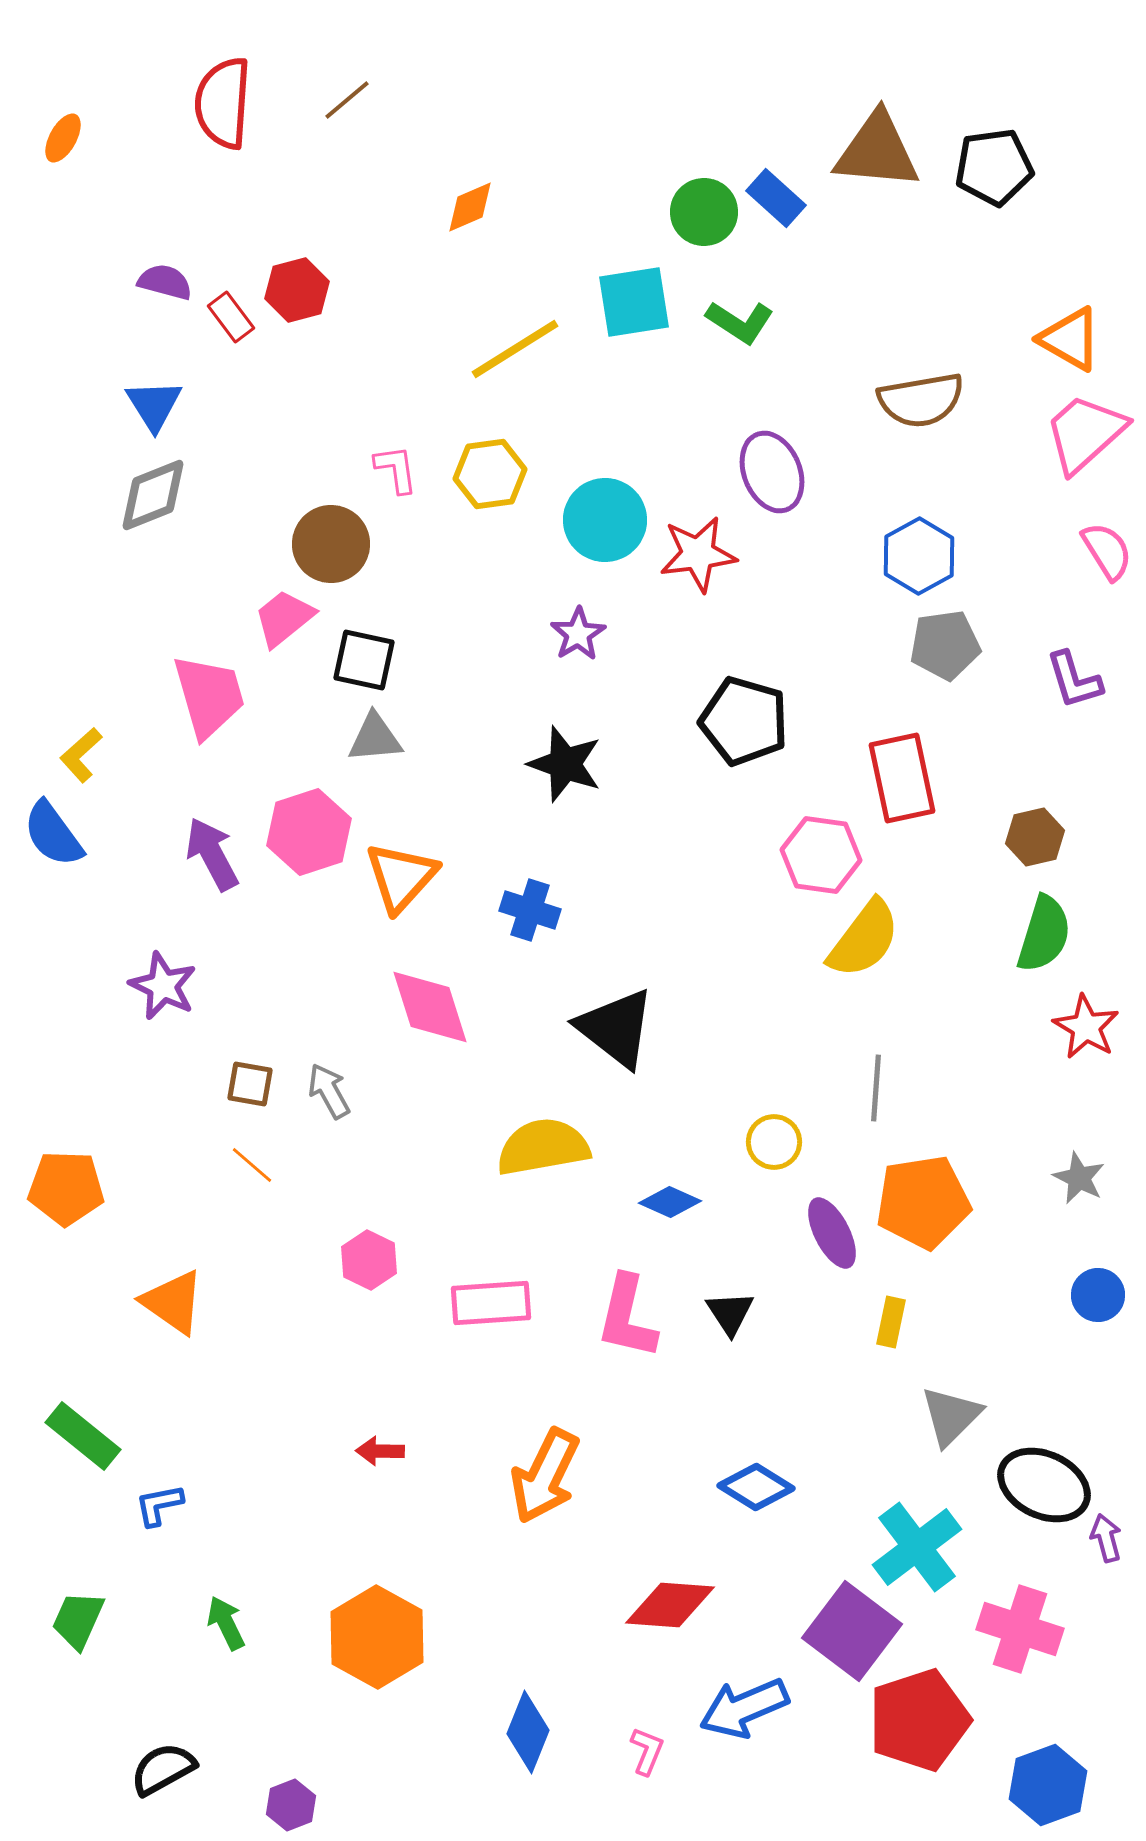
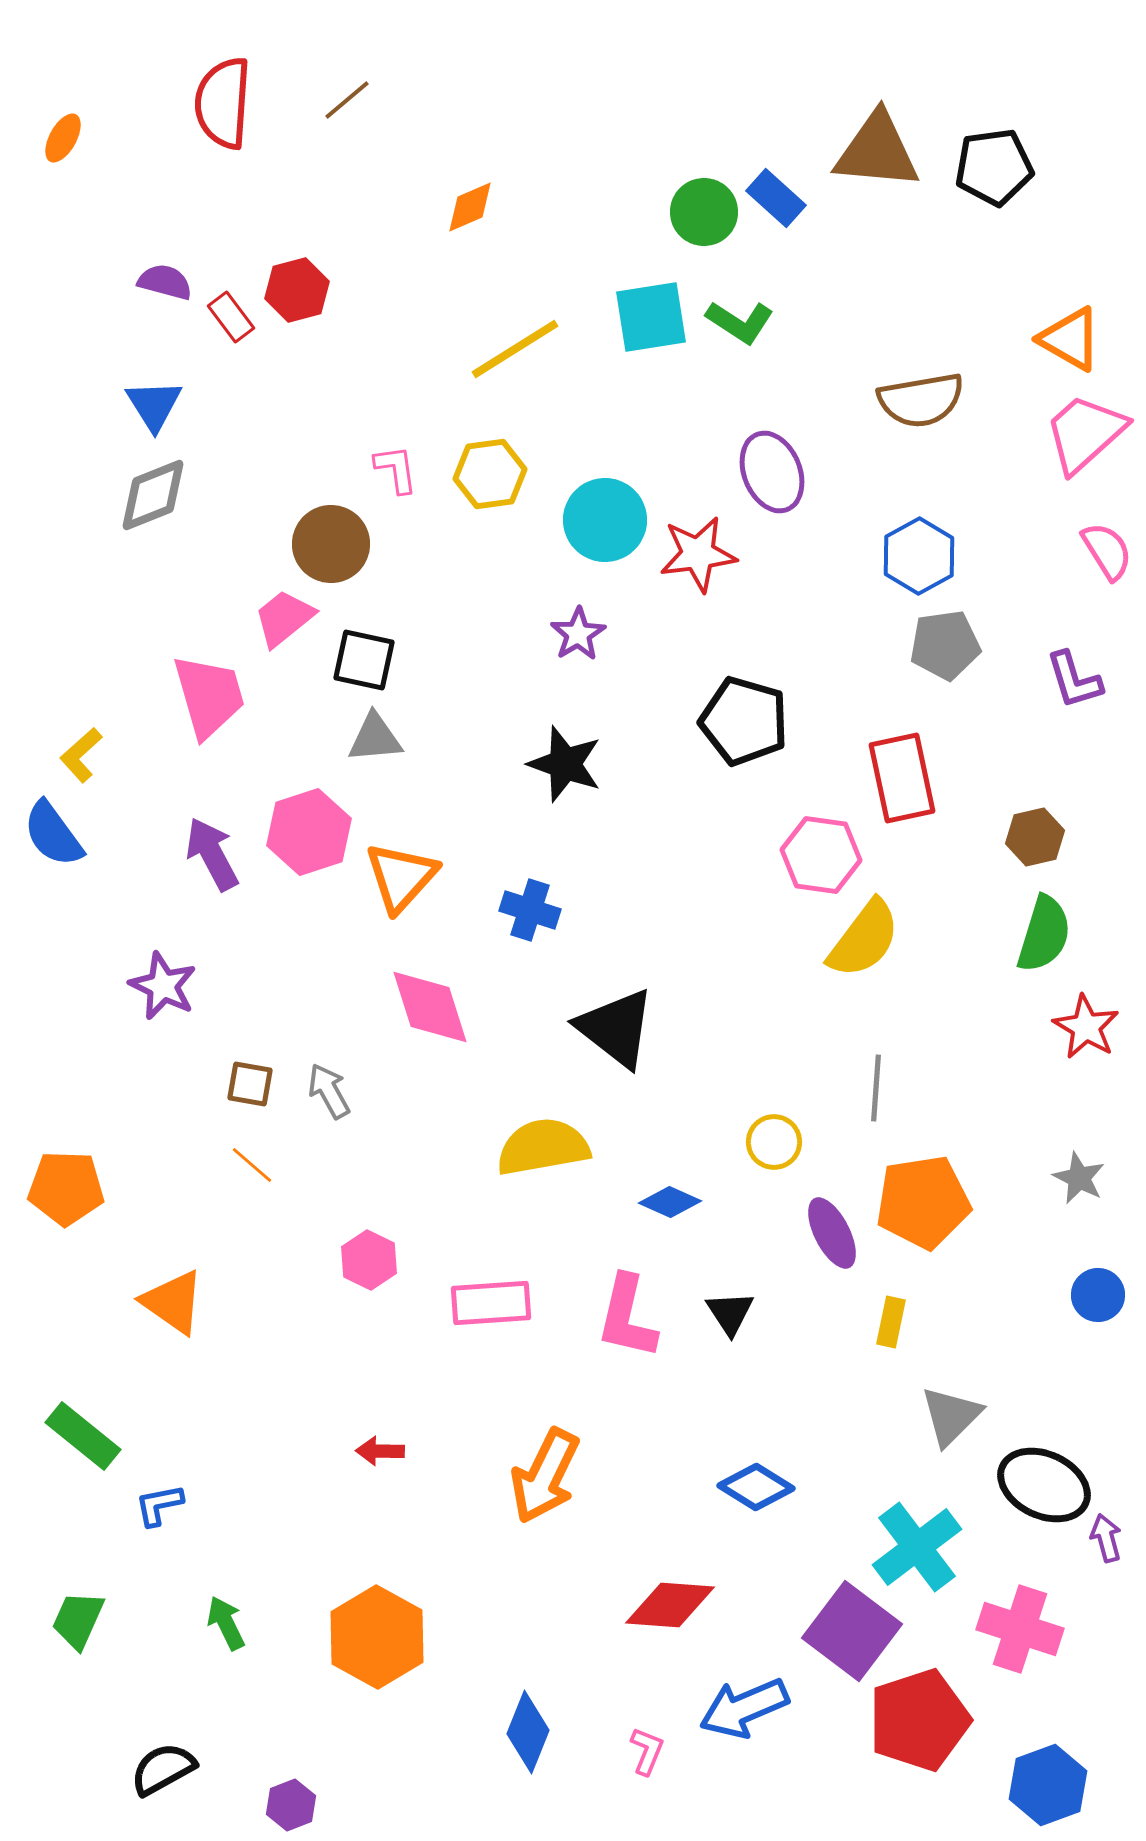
cyan square at (634, 302): moved 17 px right, 15 px down
